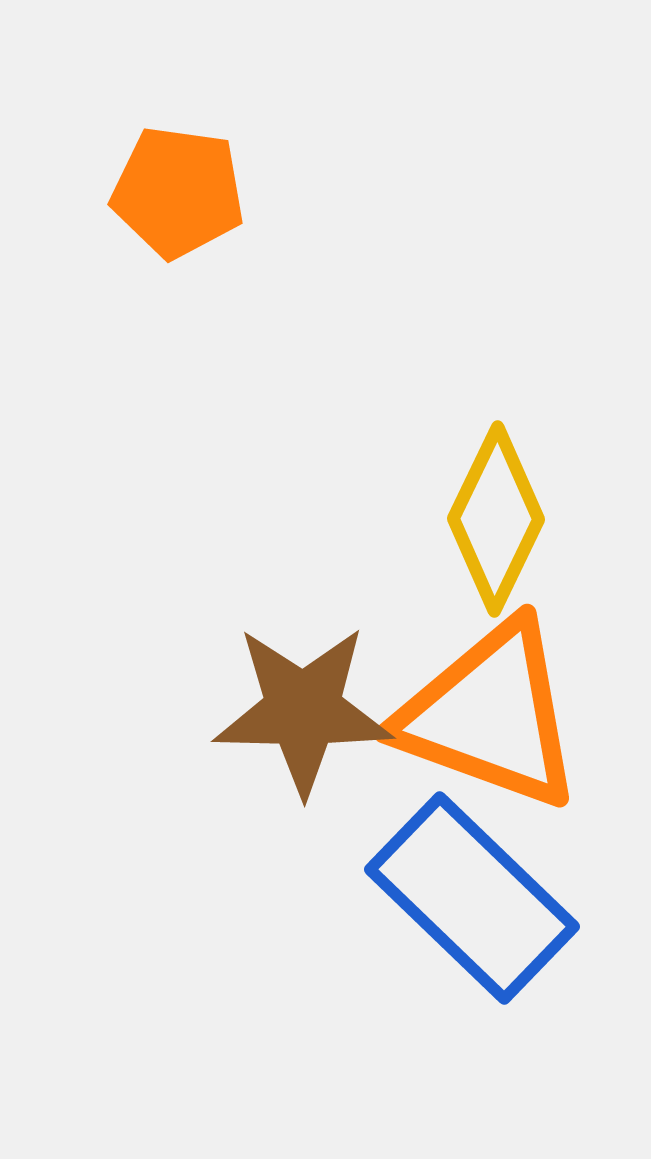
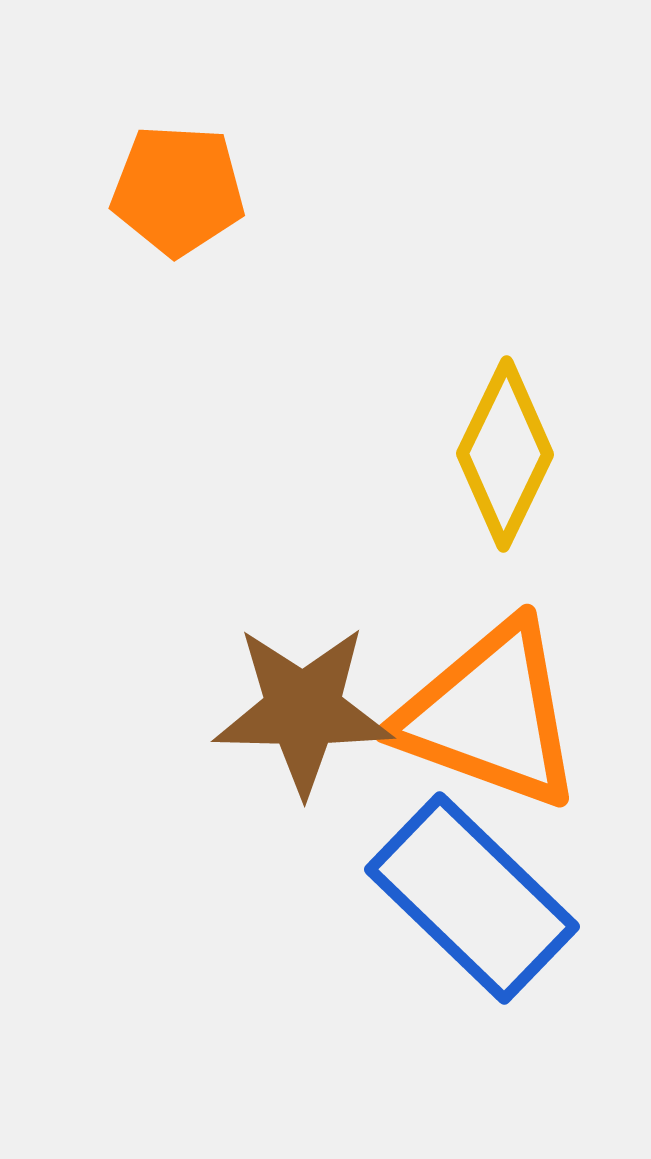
orange pentagon: moved 2 px up; rotated 5 degrees counterclockwise
yellow diamond: moved 9 px right, 65 px up
